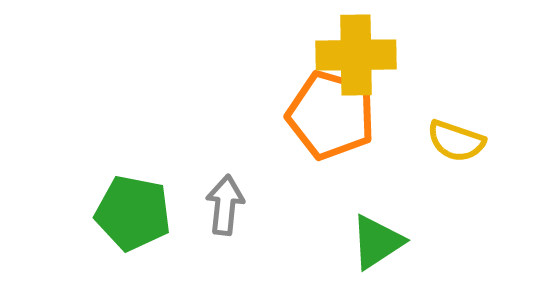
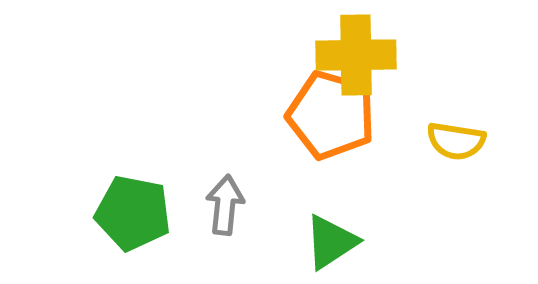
yellow semicircle: rotated 10 degrees counterclockwise
green triangle: moved 46 px left
